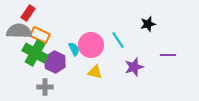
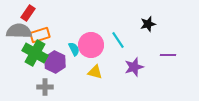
orange rectangle: rotated 42 degrees counterclockwise
